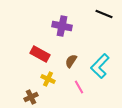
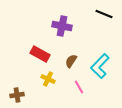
brown cross: moved 14 px left, 2 px up; rotated 16 degrees clockwise
